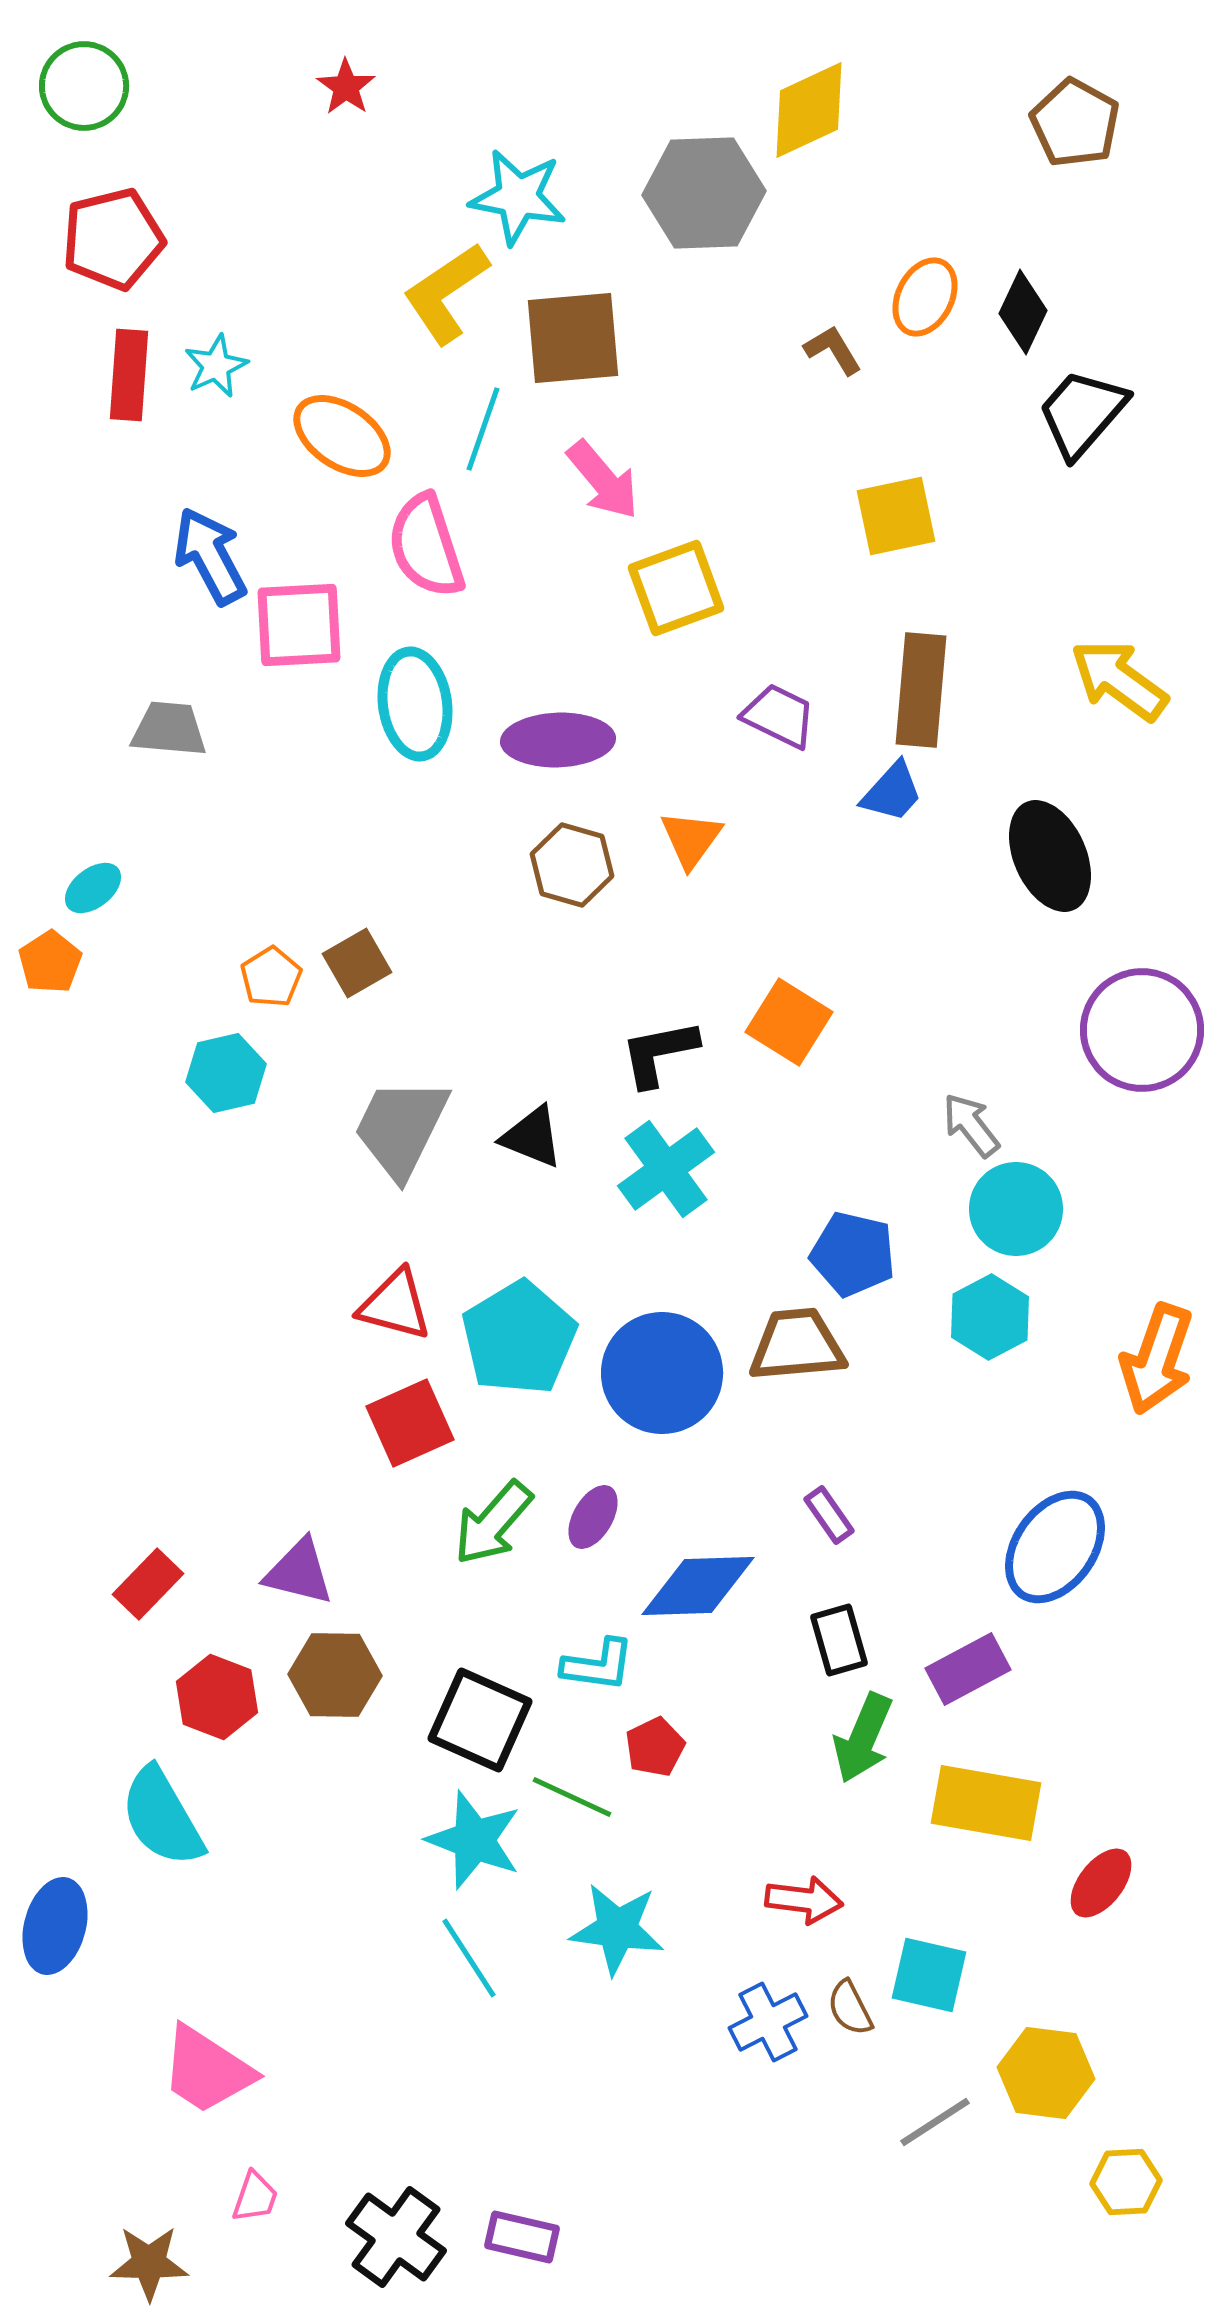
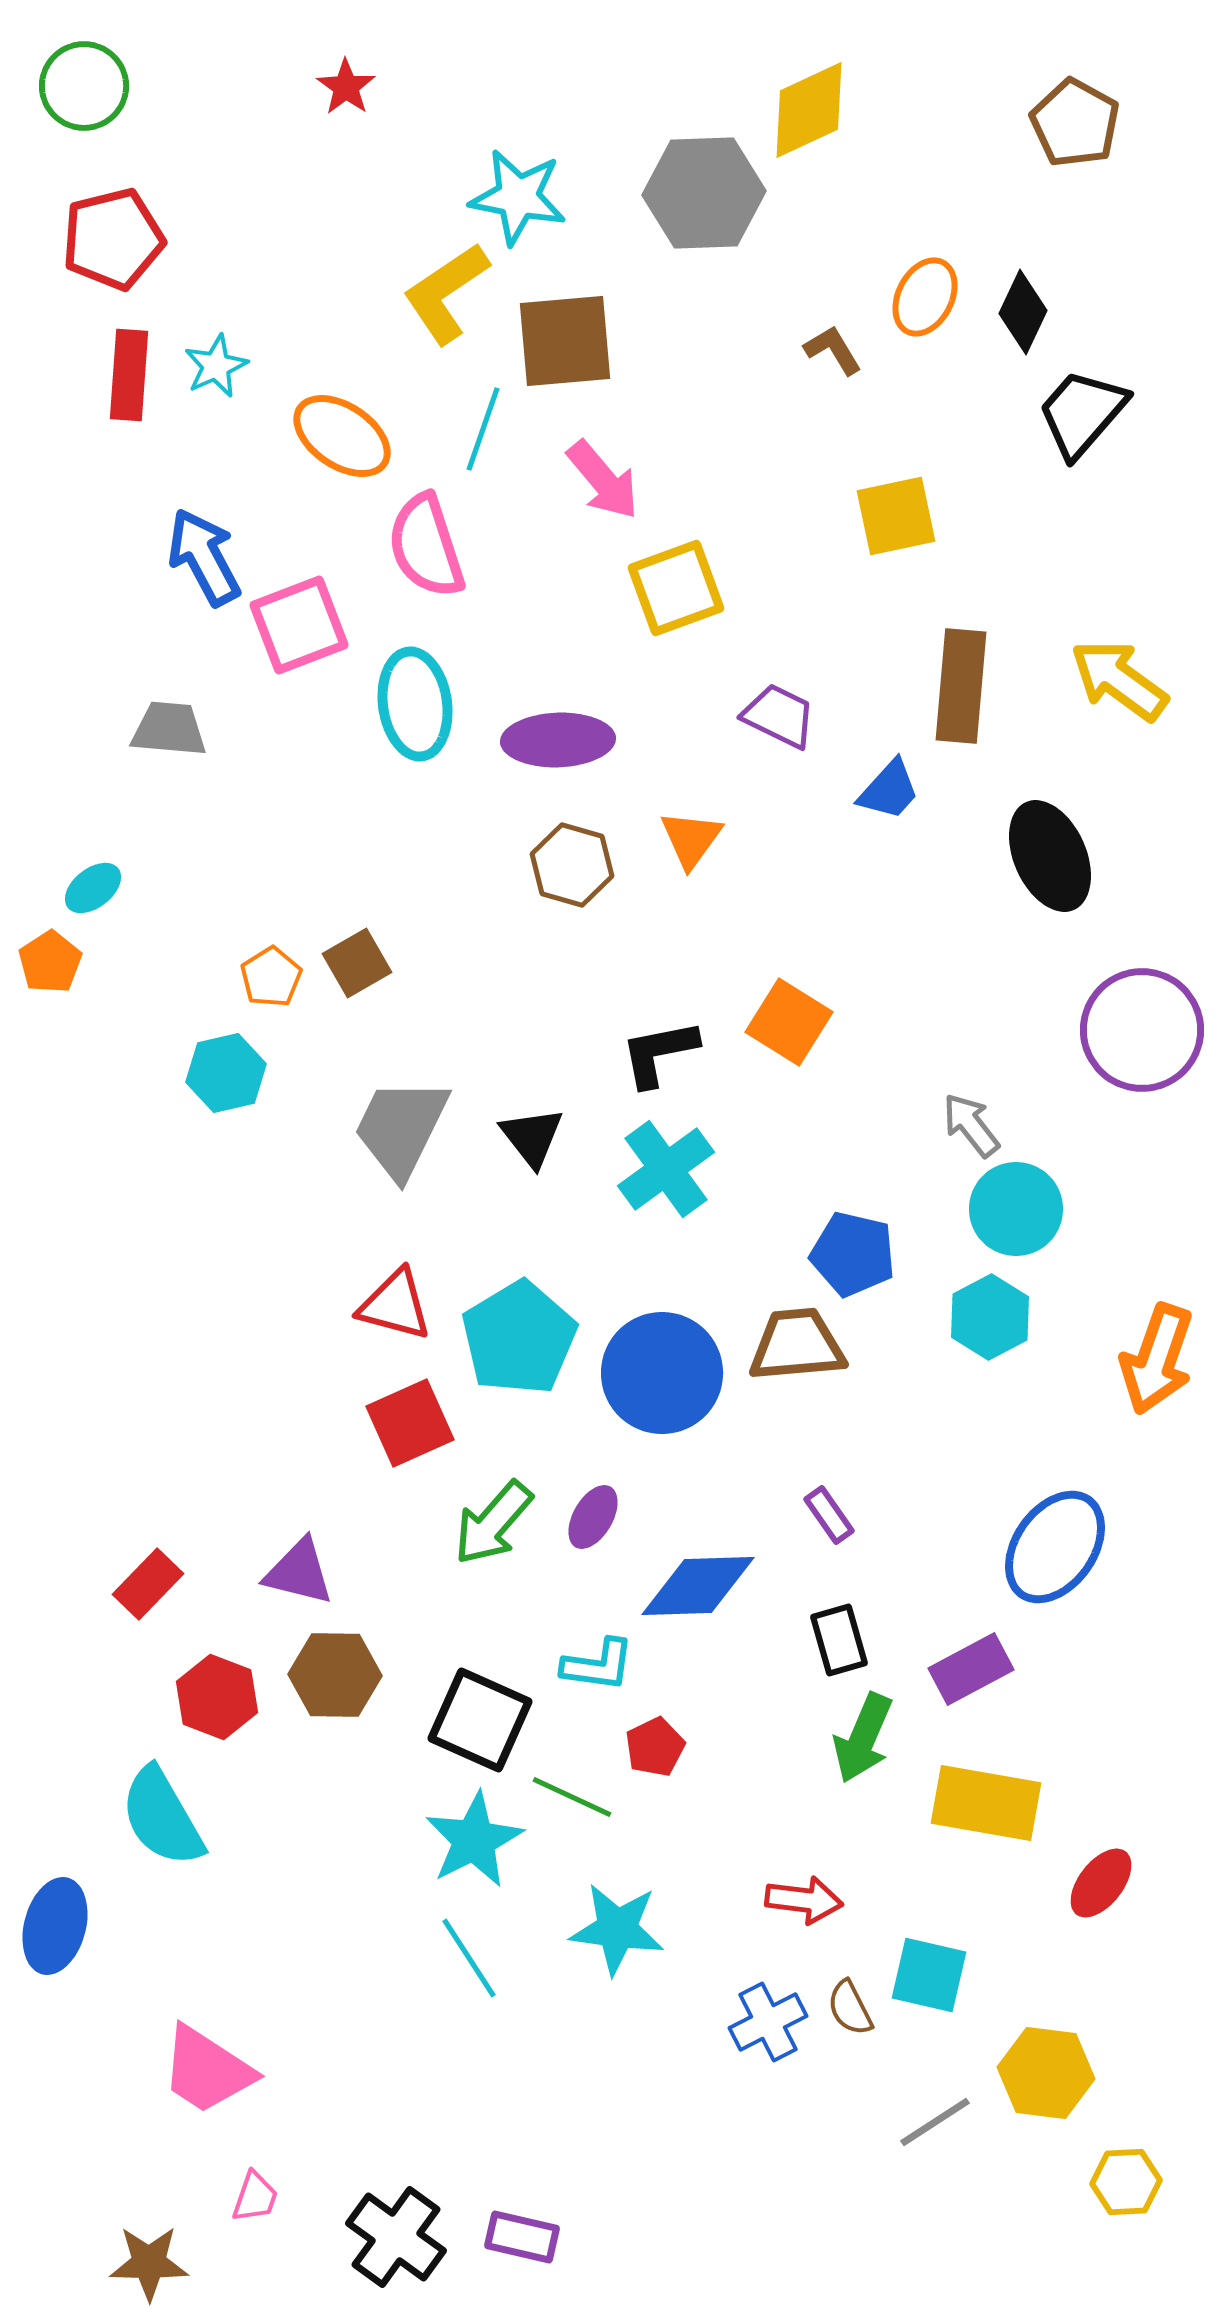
brown square at (573, 338): moved 8 px left, 3 px down
blue arrow at (210, 556): moved 6 px left, 1 px down
pink square at (299, 625): rotated 18 degrees counterclockwise
brown rectangle at (921, 690): moved 40 px right, 4 px up
blue trapezoid at (892, 792): moved 3 px left, 2 px up
black triangle at (532, 1137): rotated 30 degrees clockwise
purple rectangle at (968, 1669): moved 3 px right
cyan star at (474, 1840): rotated 24 degrees clockwise
